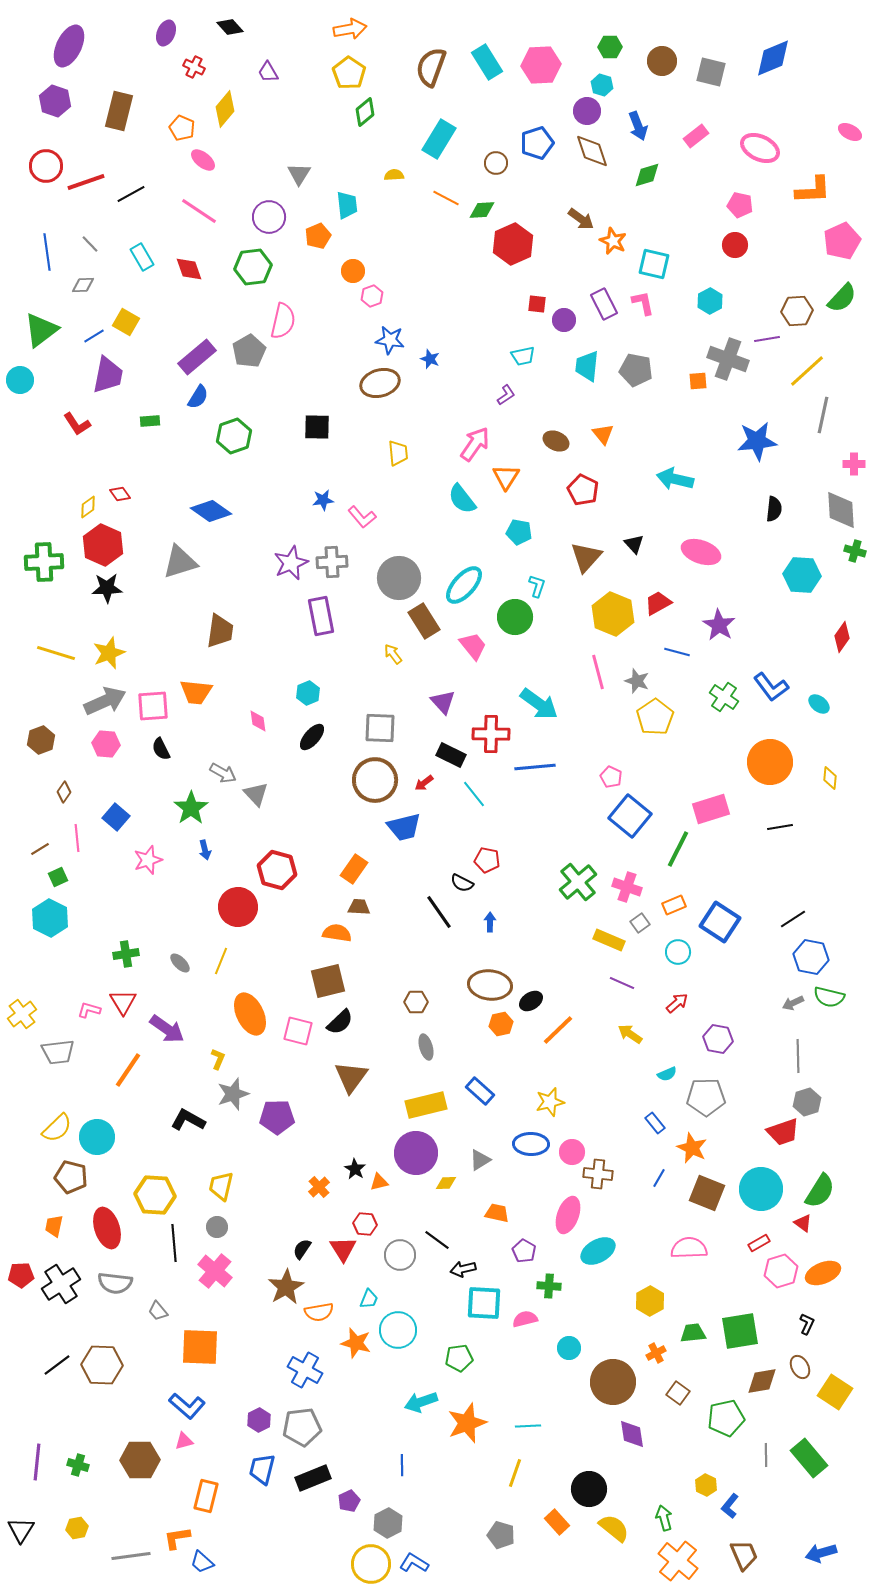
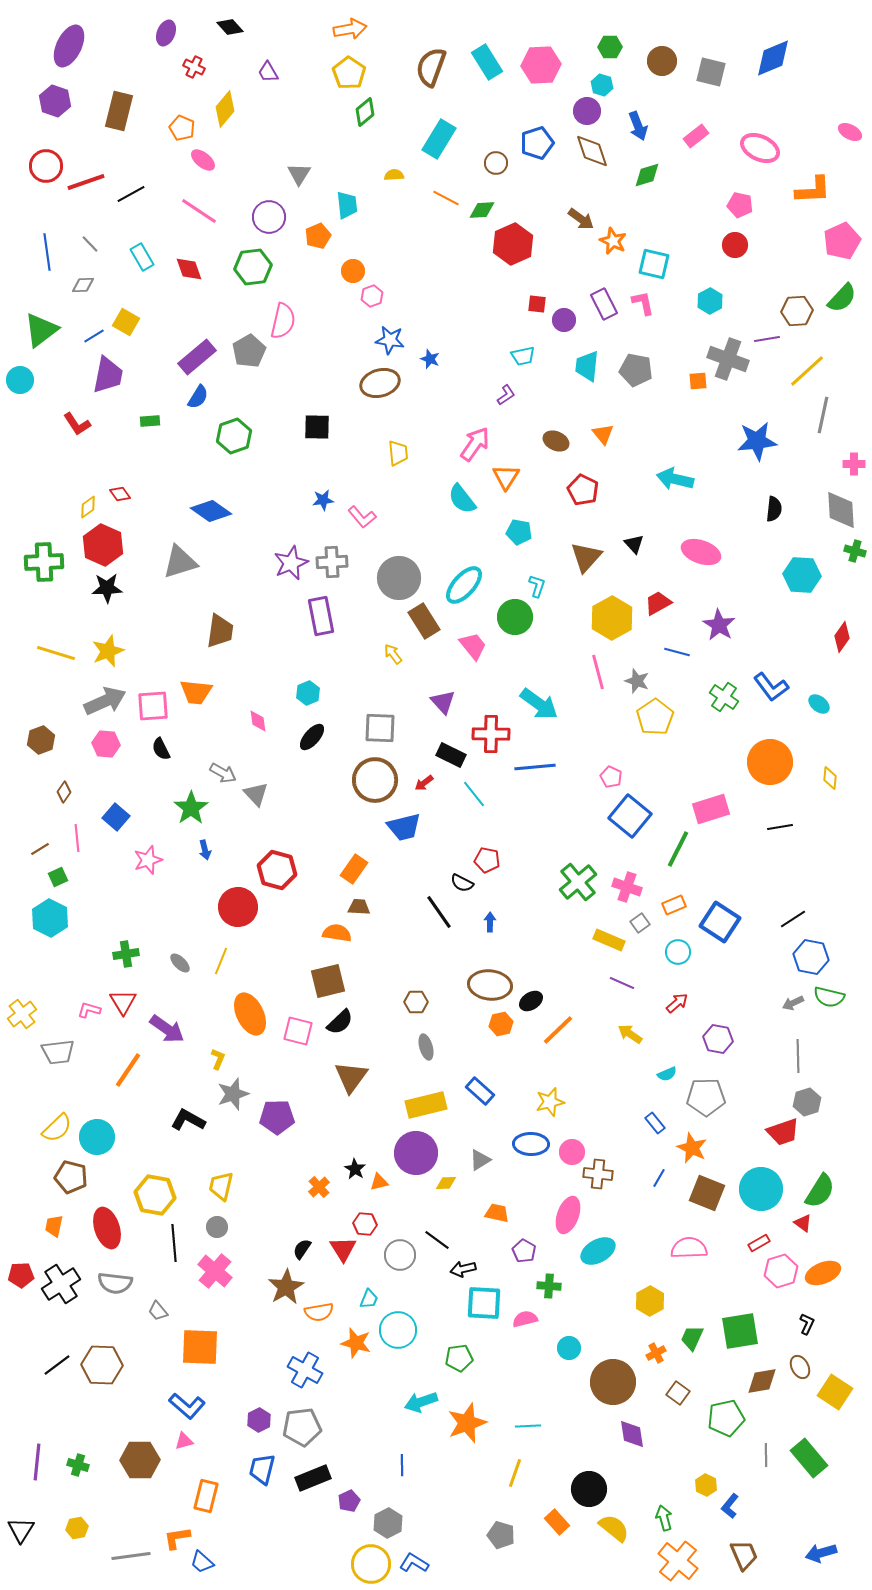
yellow hexagon at (613, 614): moved 1 px left, 4 px down; rotated 9 degrees clockwise
yellow star at (109, 653): moved 1 px left, 2 px up
yellow hexagon at (155, 1195): rotated 6 degrees clockwise
green trapezoid at (693, 1333): moved 1 px left, 5 px down; rotated 60 degrees counterclockwise
